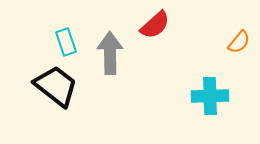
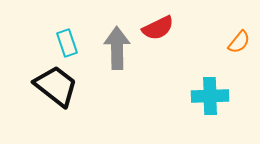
red semicircle: moved 3 px right, 3 px down; rotated 16 degrees clockwise
cyan rectangle: moved 1 px right, 1 px down
gray arrow: moved 7 px right, 5 px up
